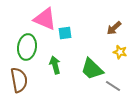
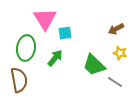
pink triangle: rotated 35 degrees clockwise
brown arrow: moved 2 px right, 1 px down; rotated 14 degrees clockwise
green ellipse: moved 1 px left, 1 px down
yellow star: moved 1 px down
green arrow: moved 7 px up; rotated 54 degrees clockwise
green trapezoid: moved 2 px right, 4 px up
gray line: moved 2 px right, 4 px up
